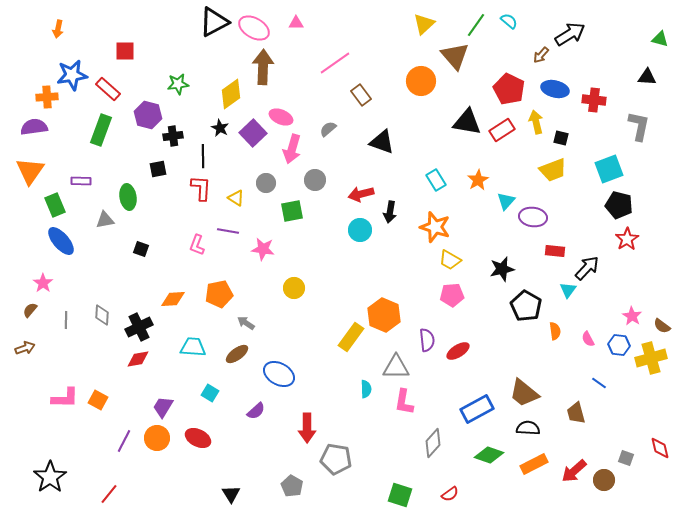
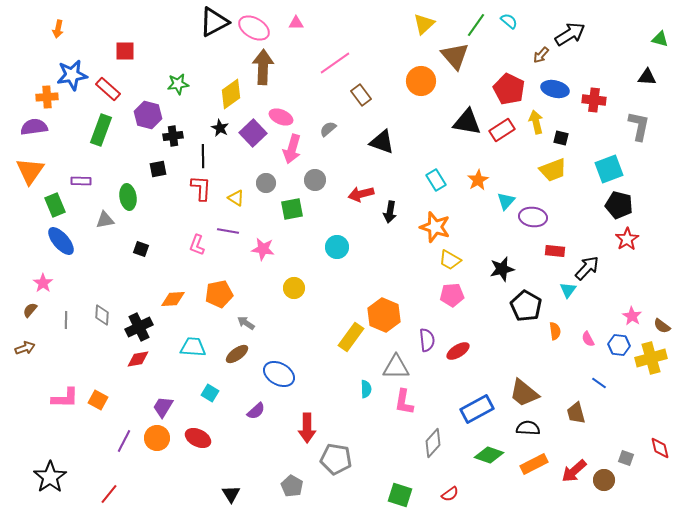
green square at (292, 211): moved 2 px up
cyan circle at (360, 230): moved 23 px left, 17 px down
